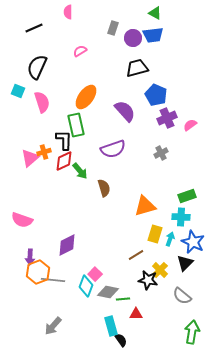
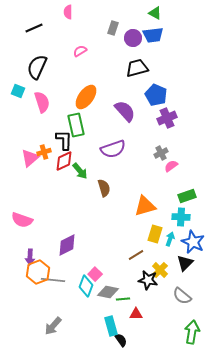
pink semicircle at (190, 125): moved 19 px left, 41 px down
